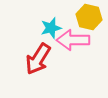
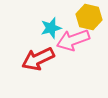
pink arrow: rotated 20 degrees counterclockwise
red arrow: rotated 32 degrees clockwise
